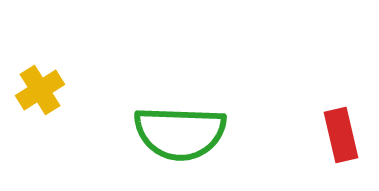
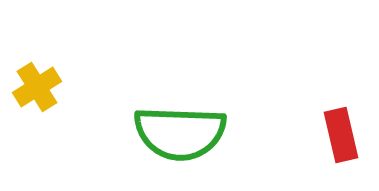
yellow cross: moved 3 px left, 3 px up
